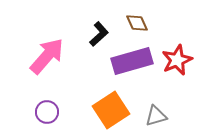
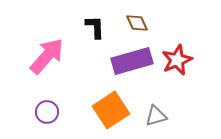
black L-shape: moved 4 px left, 7 px up; rotated 50 degrees counterclockwise
